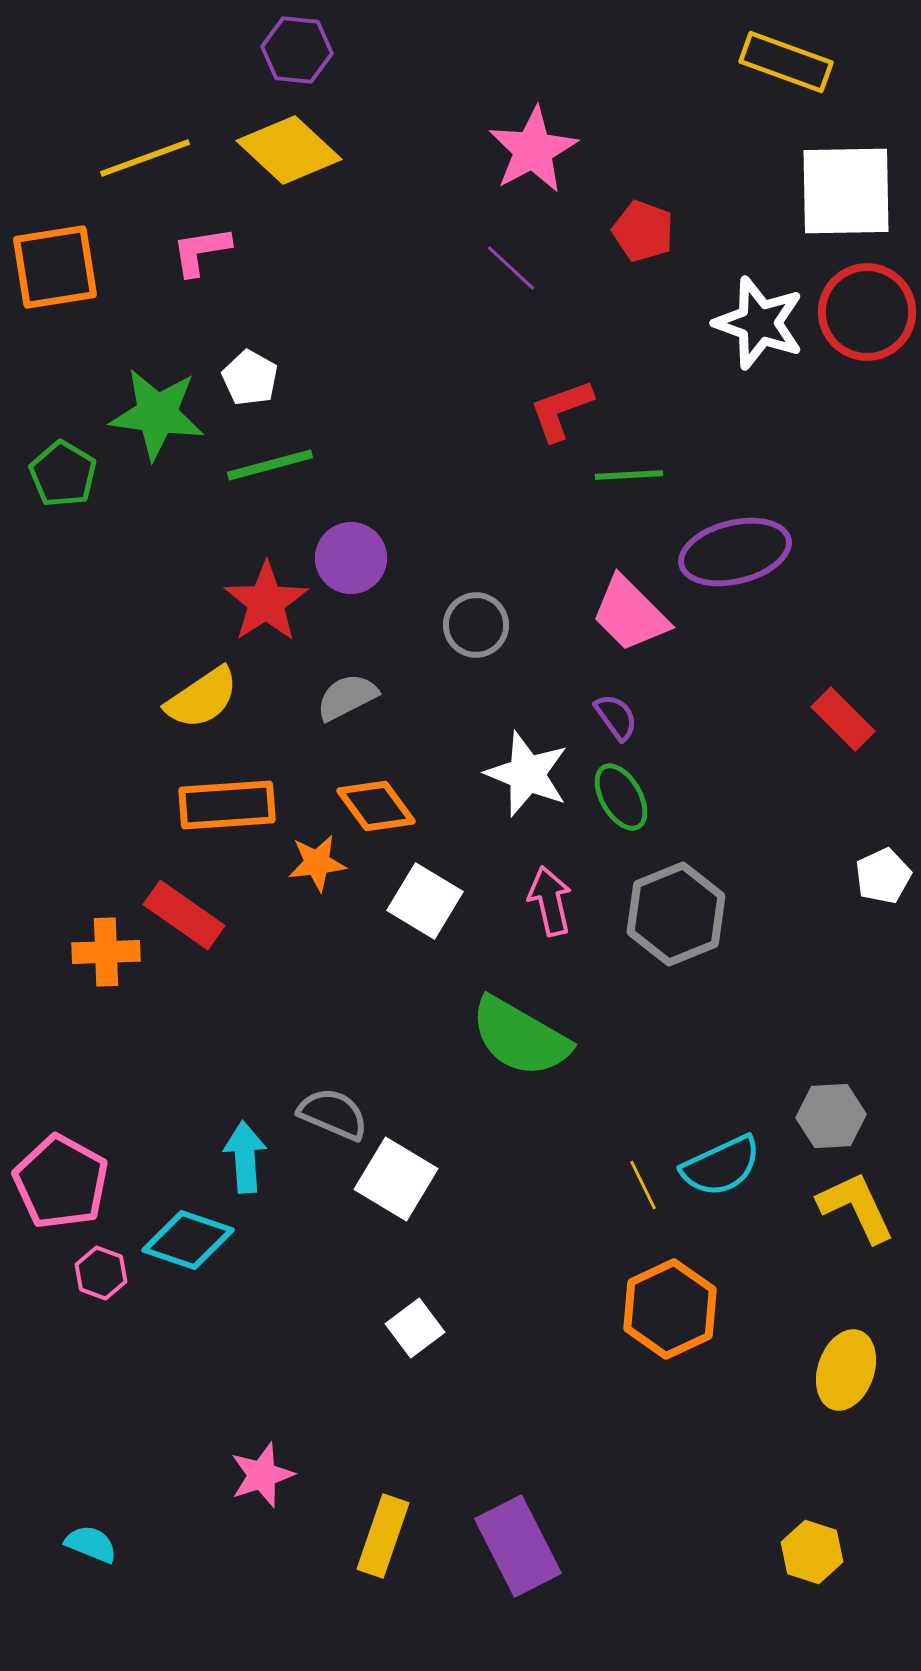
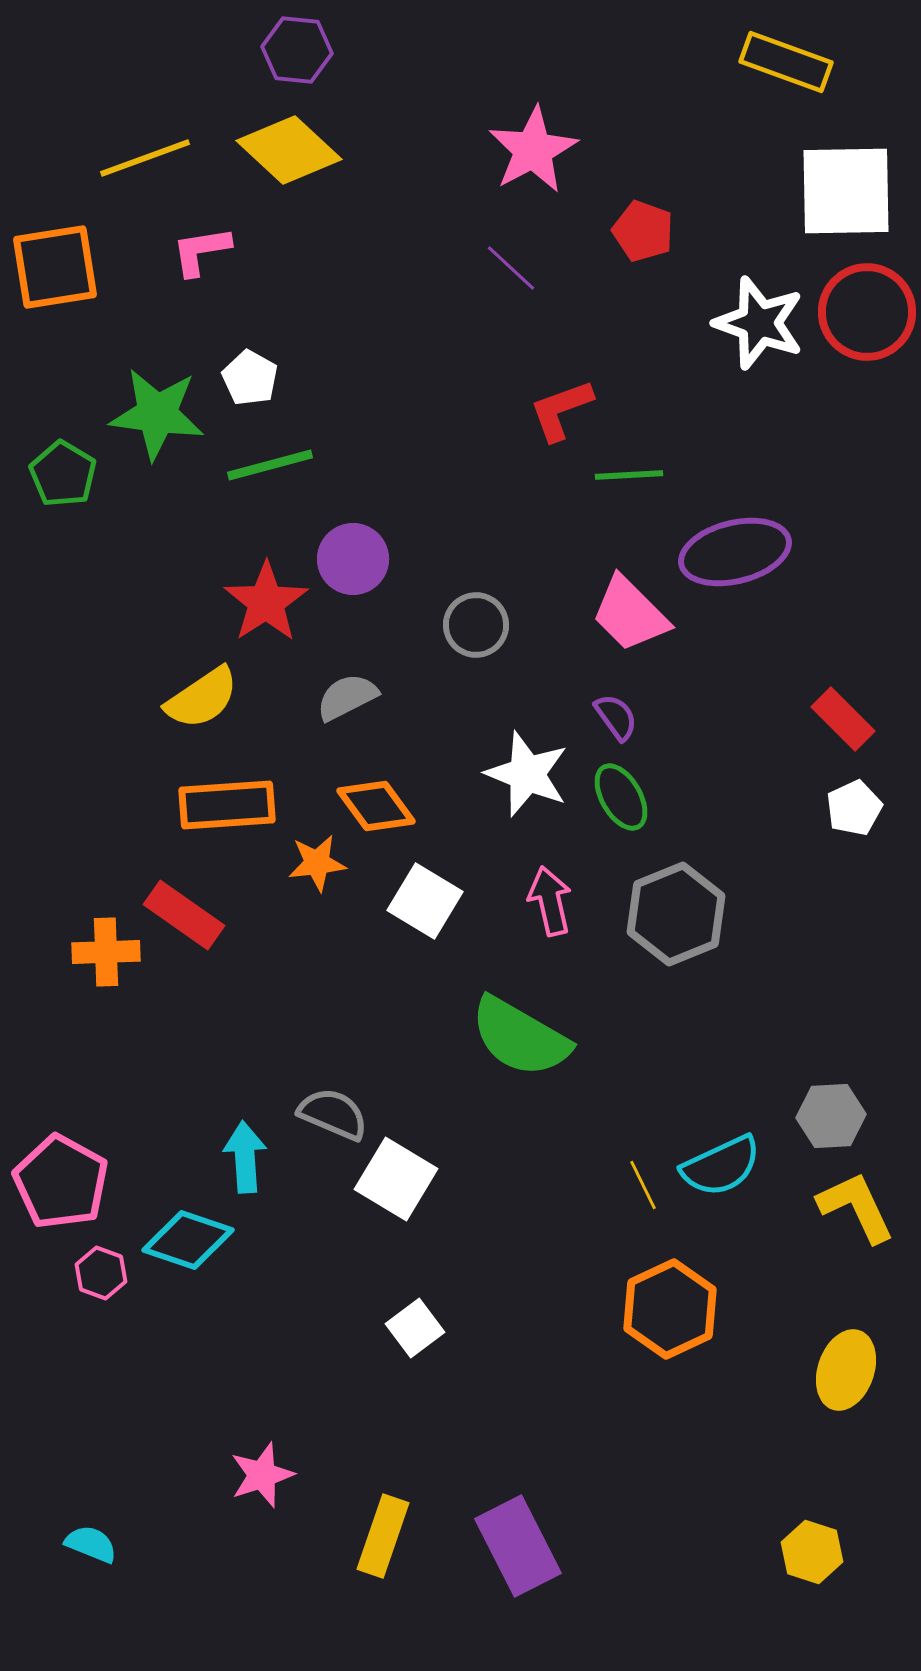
purple circle at (351, 558): moved 2 px right, 1 px down
white pentagon at (883, 876): moved 29 px left, 68 px up
